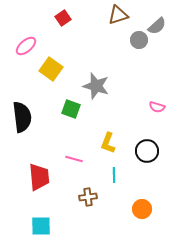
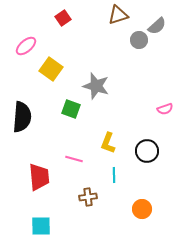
pink semicircle: moved 8 px right, 2 px down; rotated 35 degrees counterclockwise
black semicircle: rotated 12 degrees clockwise
